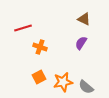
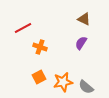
red line: rotated 12 degrees counterclockwise
